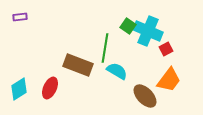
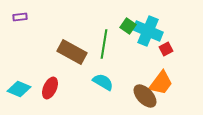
green line: moved 1 px left, 4 px up
brown rectangle: moved 6 px left, 13 px up; rotated 8 degrees clockwise
cyan semicircle: moved 14 px left, 11 px down
orange trapezoid: moved 8 px left, 3 px down
cyan diamond: rotated 55 degrees clockwise
